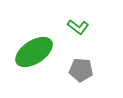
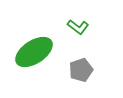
gray pentagon: rotated 25 degrees counterclockwise
